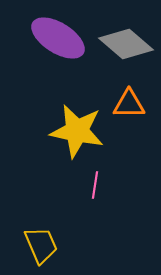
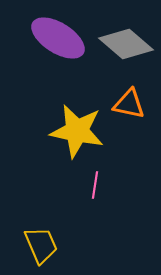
orange triangle: rotated 12 degrees clockwise
